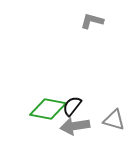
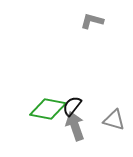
gray arrow: rotated 80 degrees clockwise
